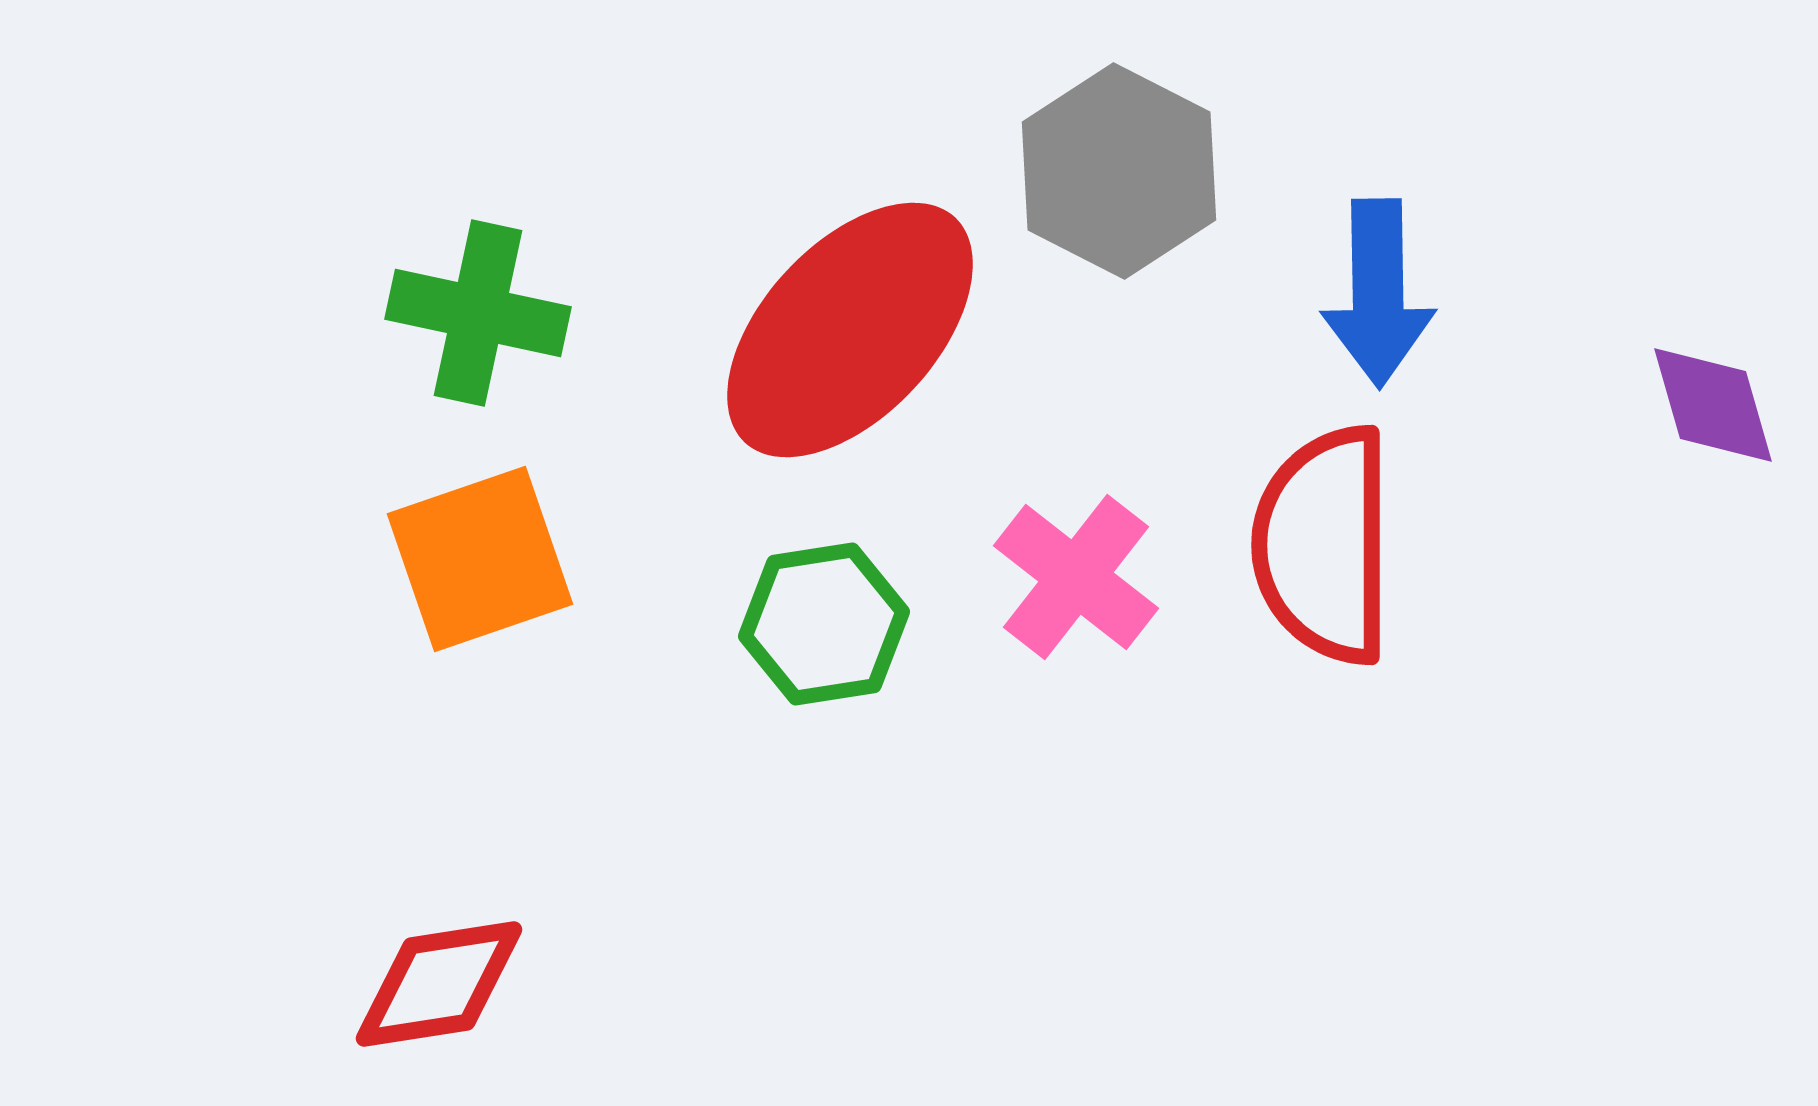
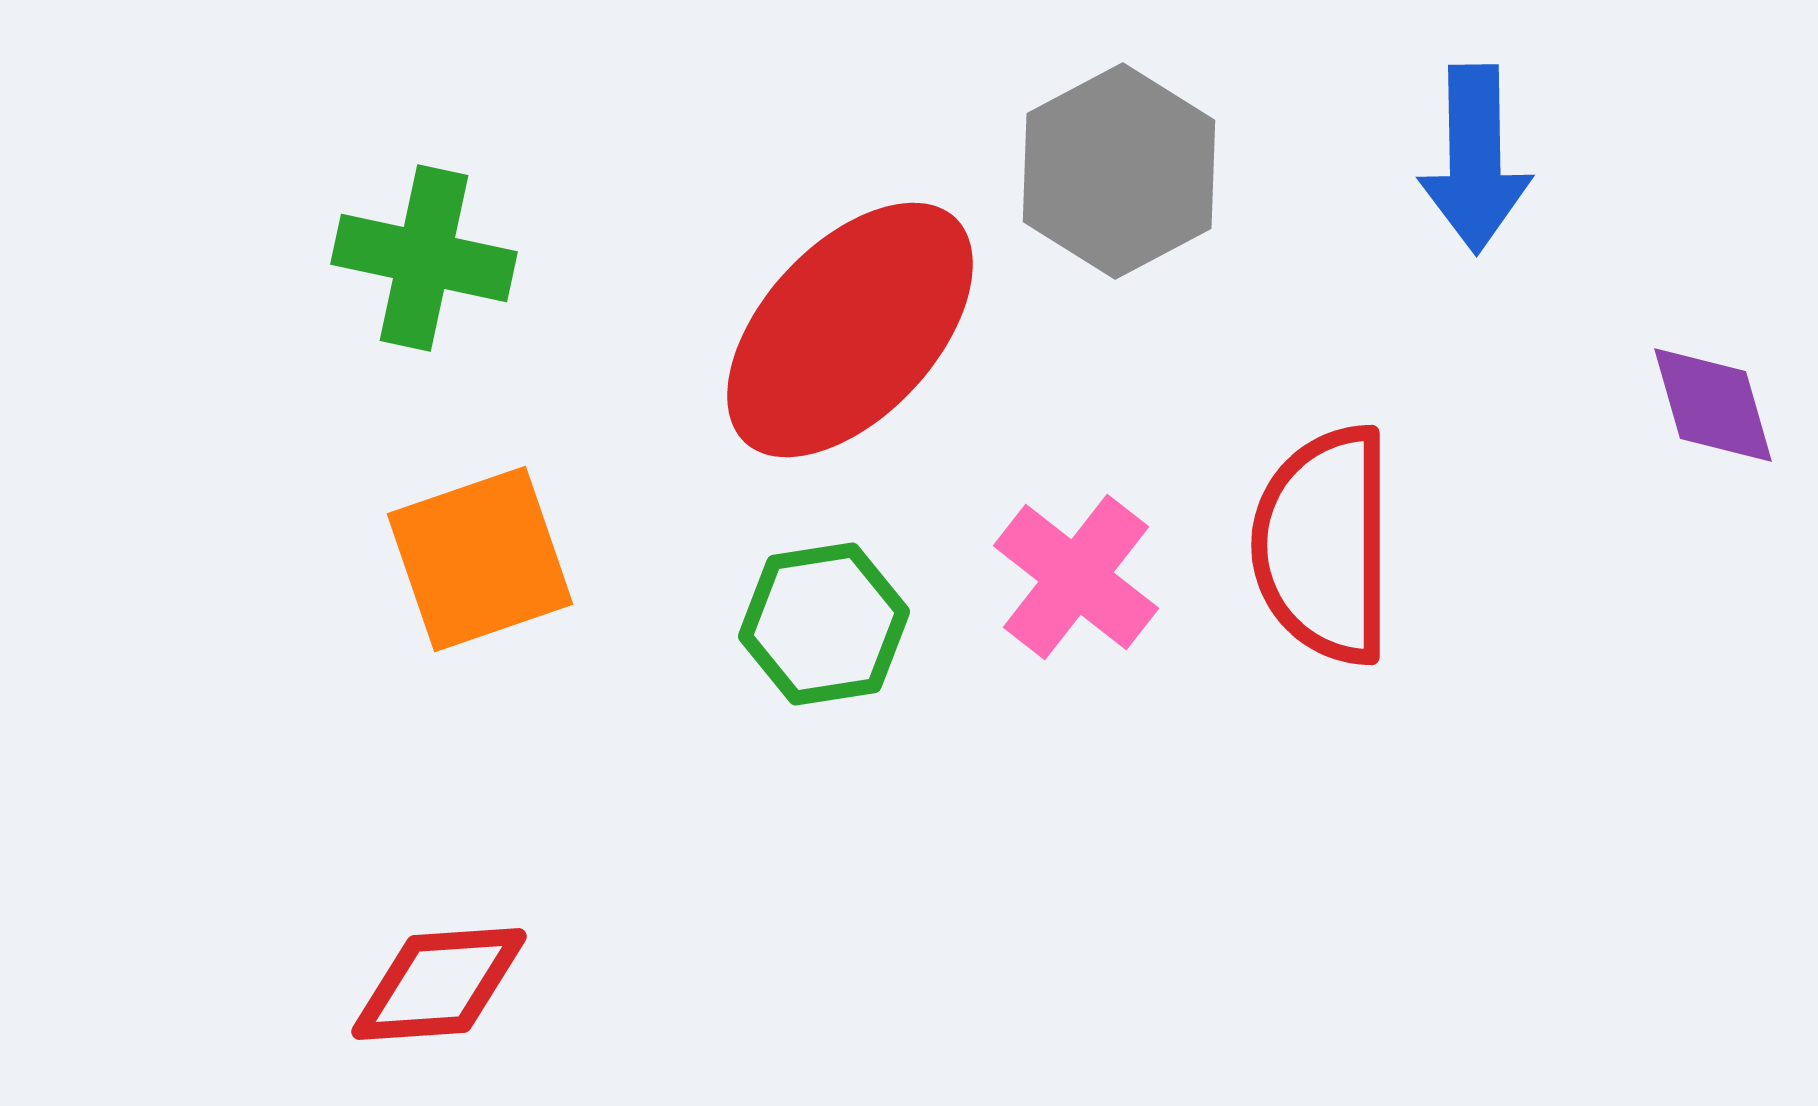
gray hexagon: rotated 5 degrees clockwise
blue arrow: moved 97 px right, 134 px up
green cross: moved 54 px left, 55 px up
red diamond: rotated 5 degrees clockwise
